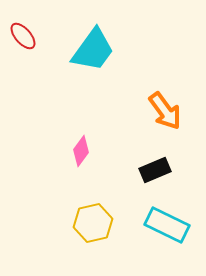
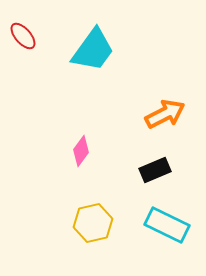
orange arrow: moved 3 px down; rotated 81 degrees counterclockwise
